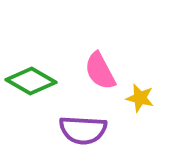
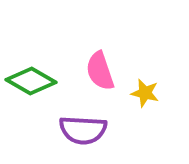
pink semicircle: rotated 9 degrees clockwise
yellow star: moved 5 px right, 5 px up
